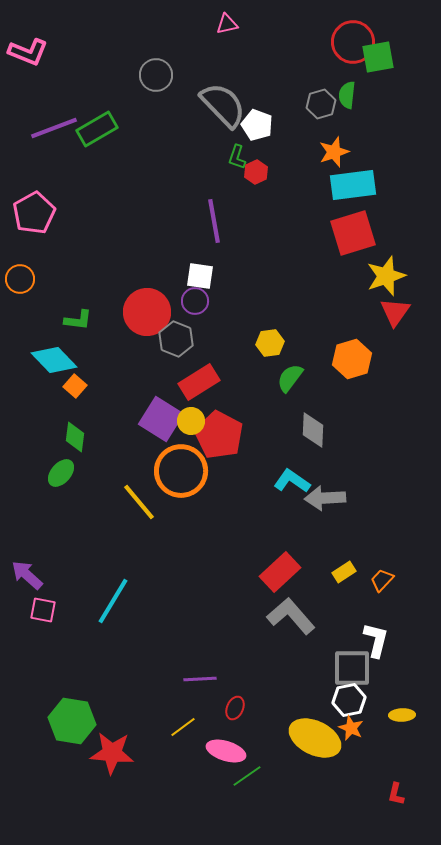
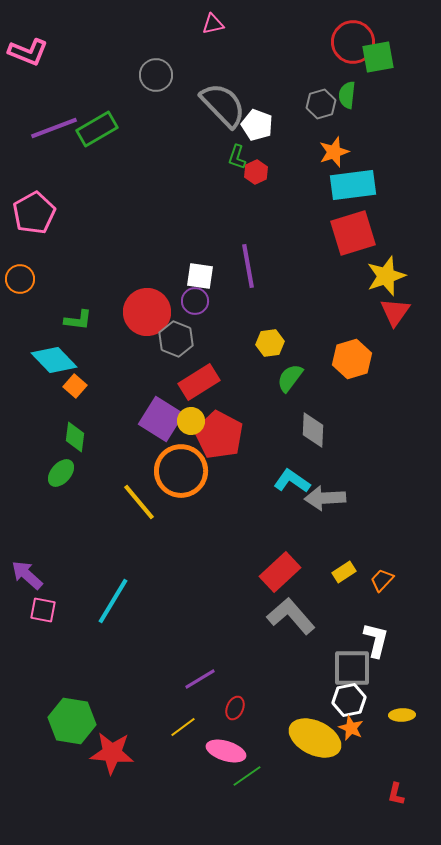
pink triangle at (227, 24): moved 14 px left
purple line at (214, 221): moved 34 px right, 45 px down
purple line at (200, 679): rotated 28 degrees counterclockwise
